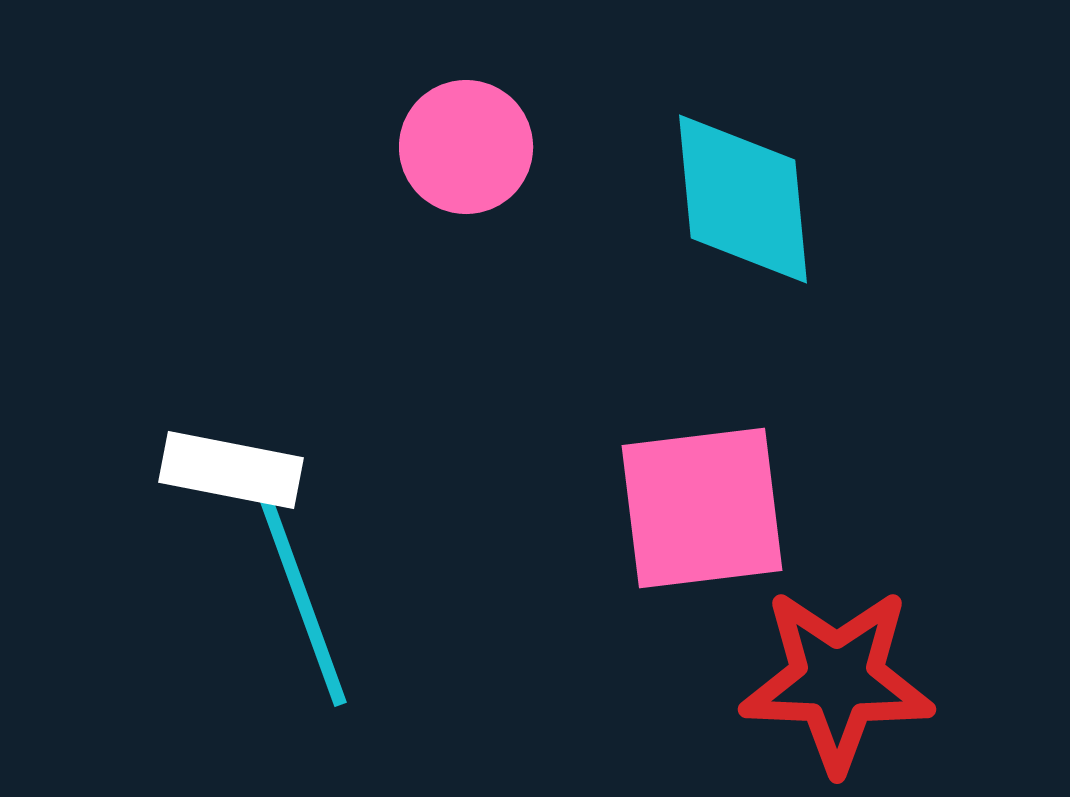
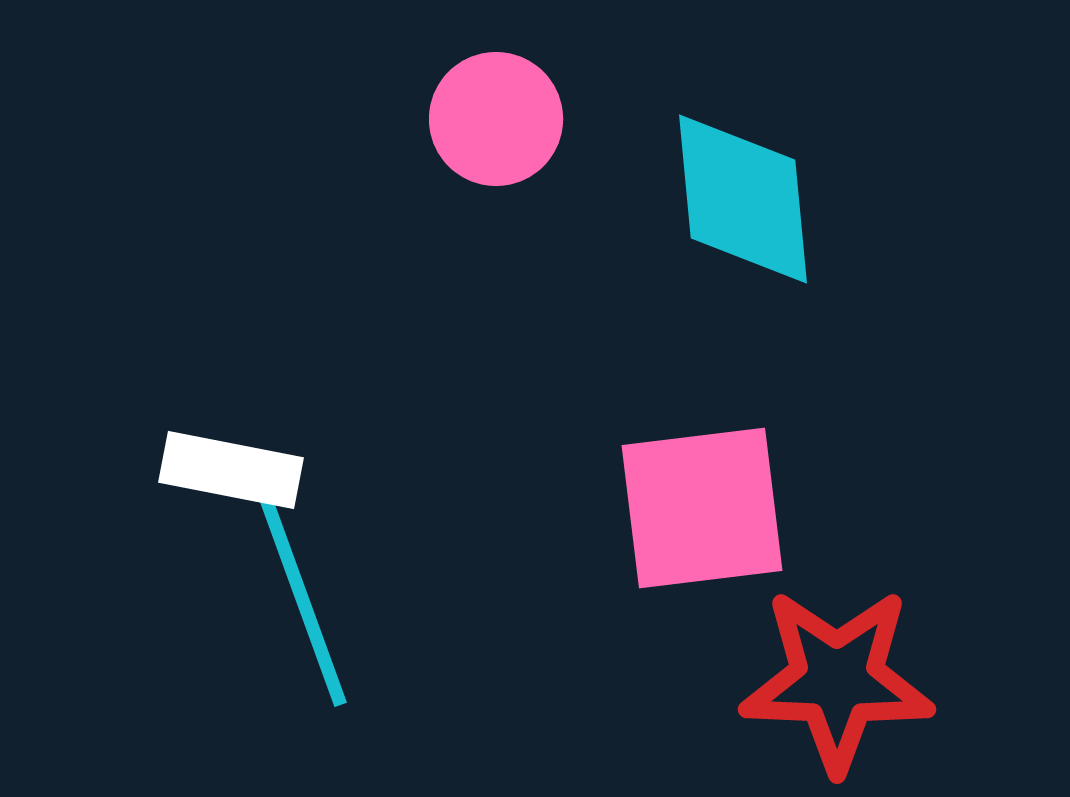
pink circle: moved 30 px right, 28 px up
